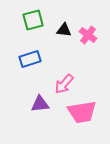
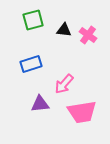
blue rectangle: moved 1 px right, 5 px down
